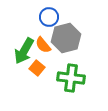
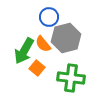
orange semicircle: moved 1 px up
